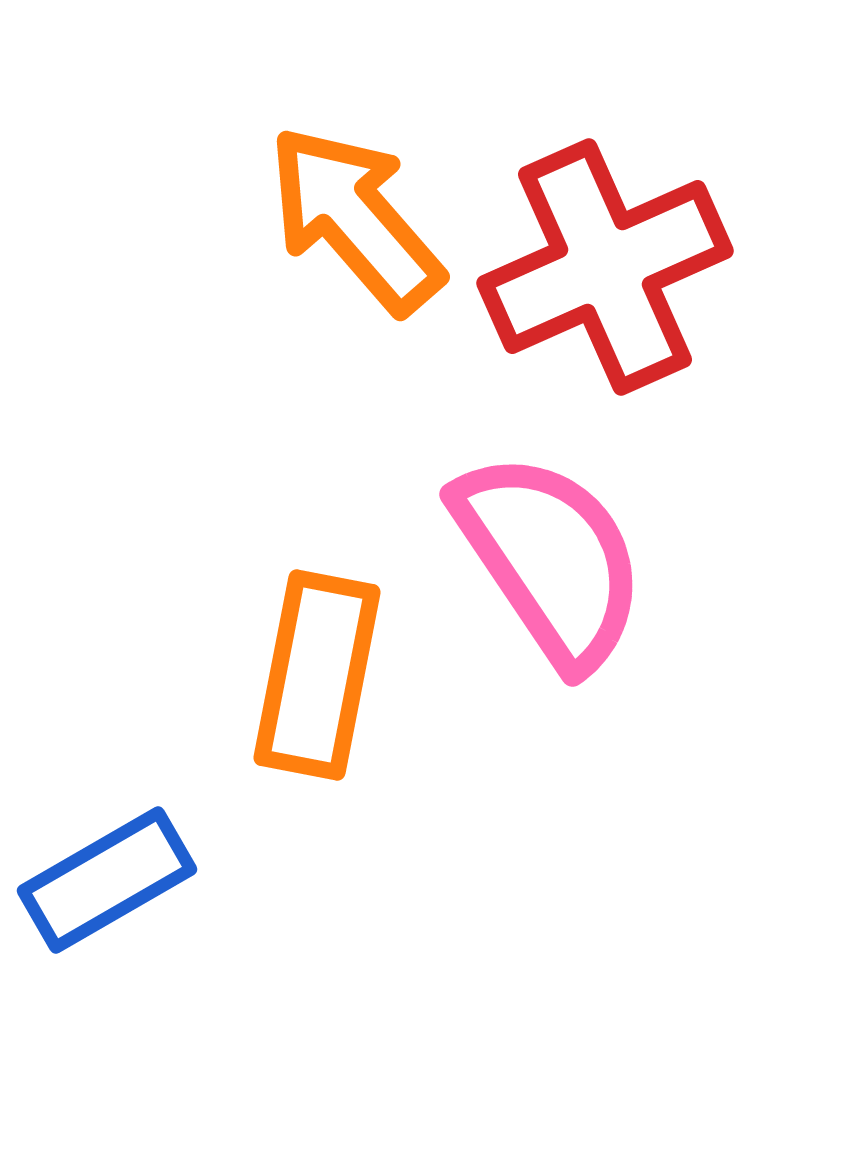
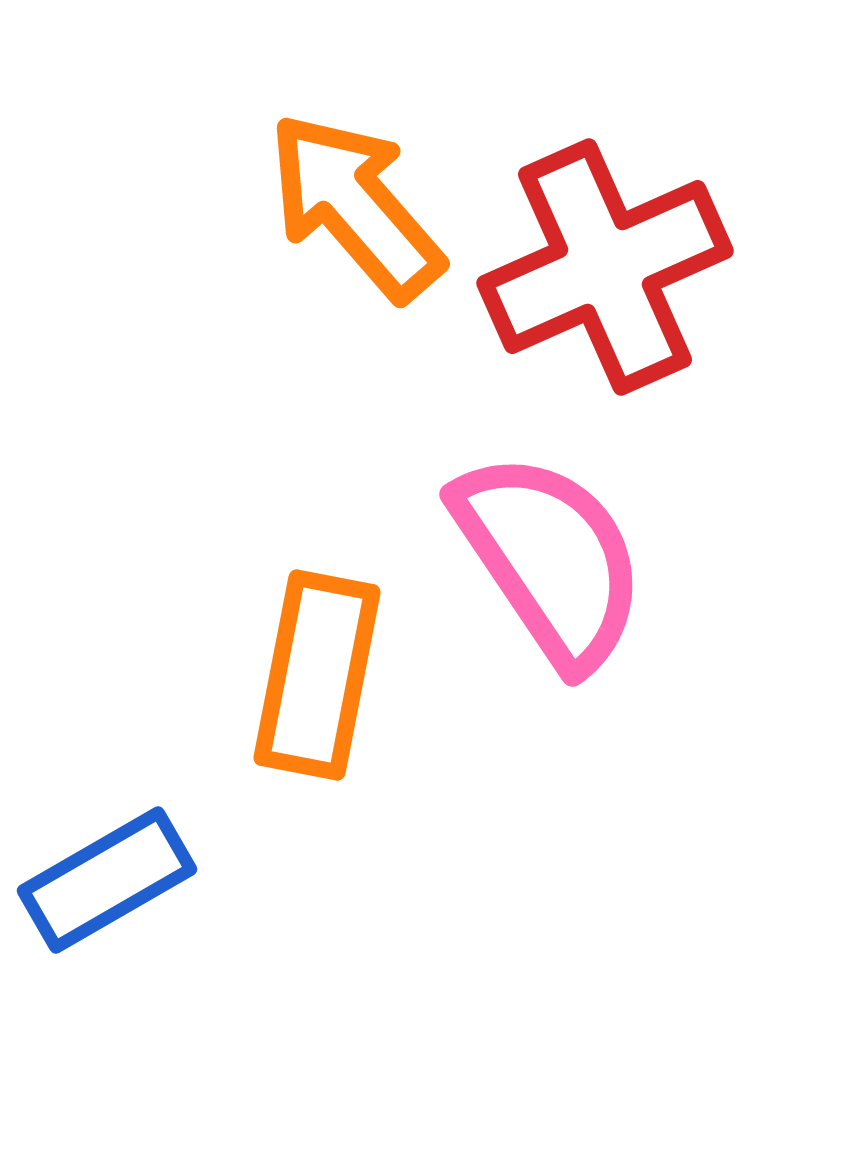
orange arrow: moved 13 px up
